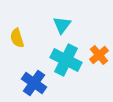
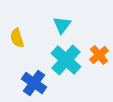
cyan cross: rotated 16 degrees clockwise
